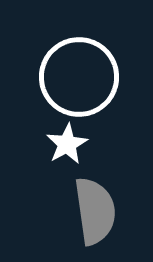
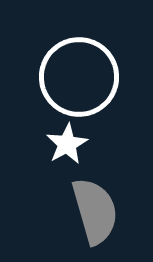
gray semicircle: rotated 8 degrees counterclockwise
